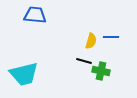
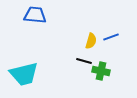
blue line: rotated 21 degrees counterclockwise
